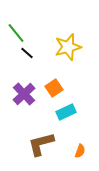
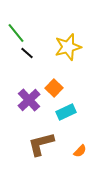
orange square: rotated 12 degrees counterclockwise
purple cross: moved 5 px right, 6 px down
orange semicircle: rotated 24 degrees clockwise
